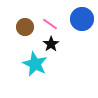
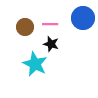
blue circle: moved 1 px right, 1 px up
pink line: rotated 35 degrees counterclockwise
black star: rotated 21 degrees counterclockwise
